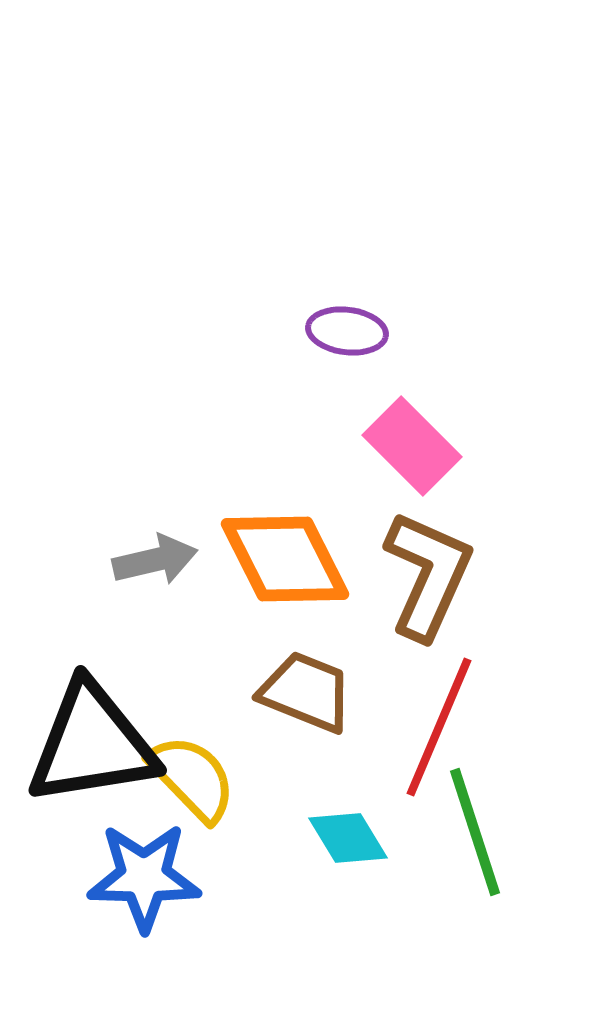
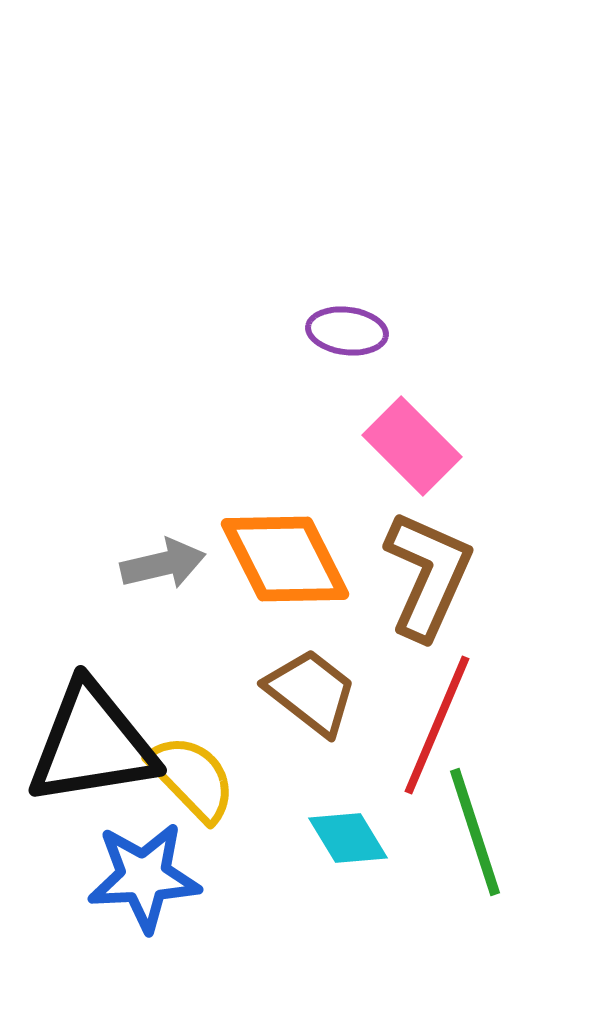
gray arrow: moved 8 px right, 4 px down
brown trapezoid: moved 5 px right; rotated 16 degrees clockwise
red line: moved 2 px left, 2 px up
blue star: rotated 4 degrees counterclockwise
